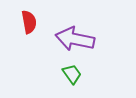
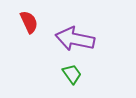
red semicircle: rotated 15 degrees counterclockwise
